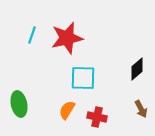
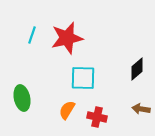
green ellipse: moved 3 px right, 6 px up
brown arrow: rotated 126 degrees clockwise
